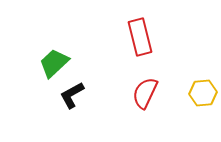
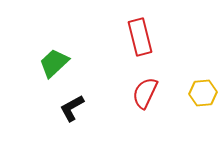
black L-shape: moved 13 px down
